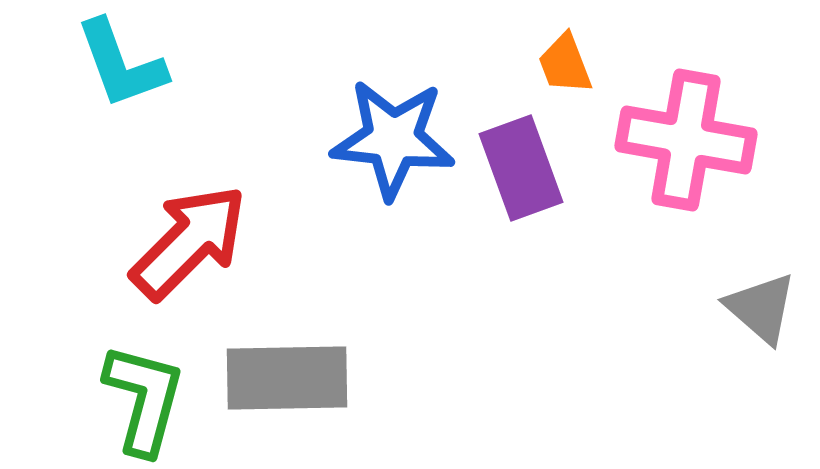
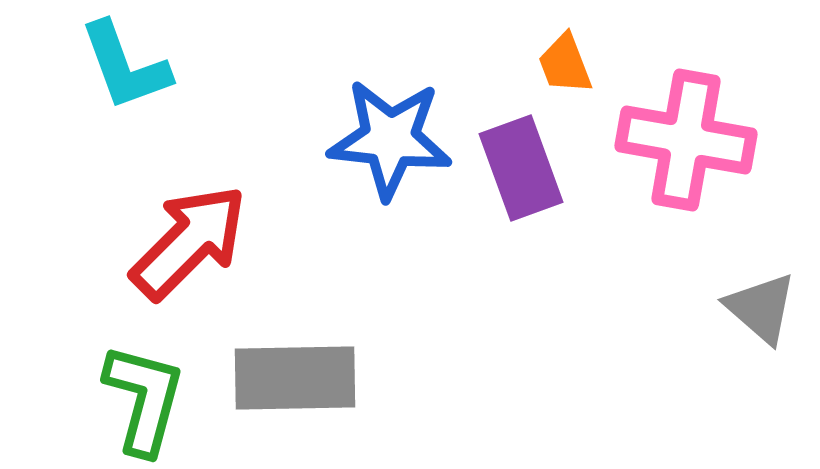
cyan L-shape: moved 4 px right, 2 px down
blue star: moved 3 px left
gray rectangle: moved 8 px right
